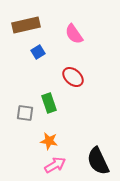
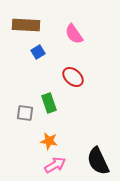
brown rectangle: rotated 16 degrees clockwise
